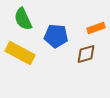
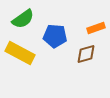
green semicircle: rotated 100 degrees counterclockwise
blue pentagon: moved 1 px left
